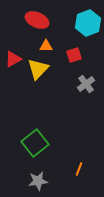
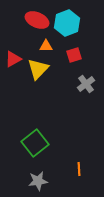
cyan hexagon: moved 21 px left
orange line: rotated 24 degrees counterclockwise
